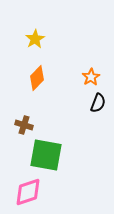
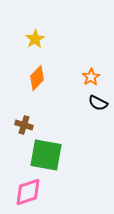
black semicircle: rotated 96 degrees clockwise
